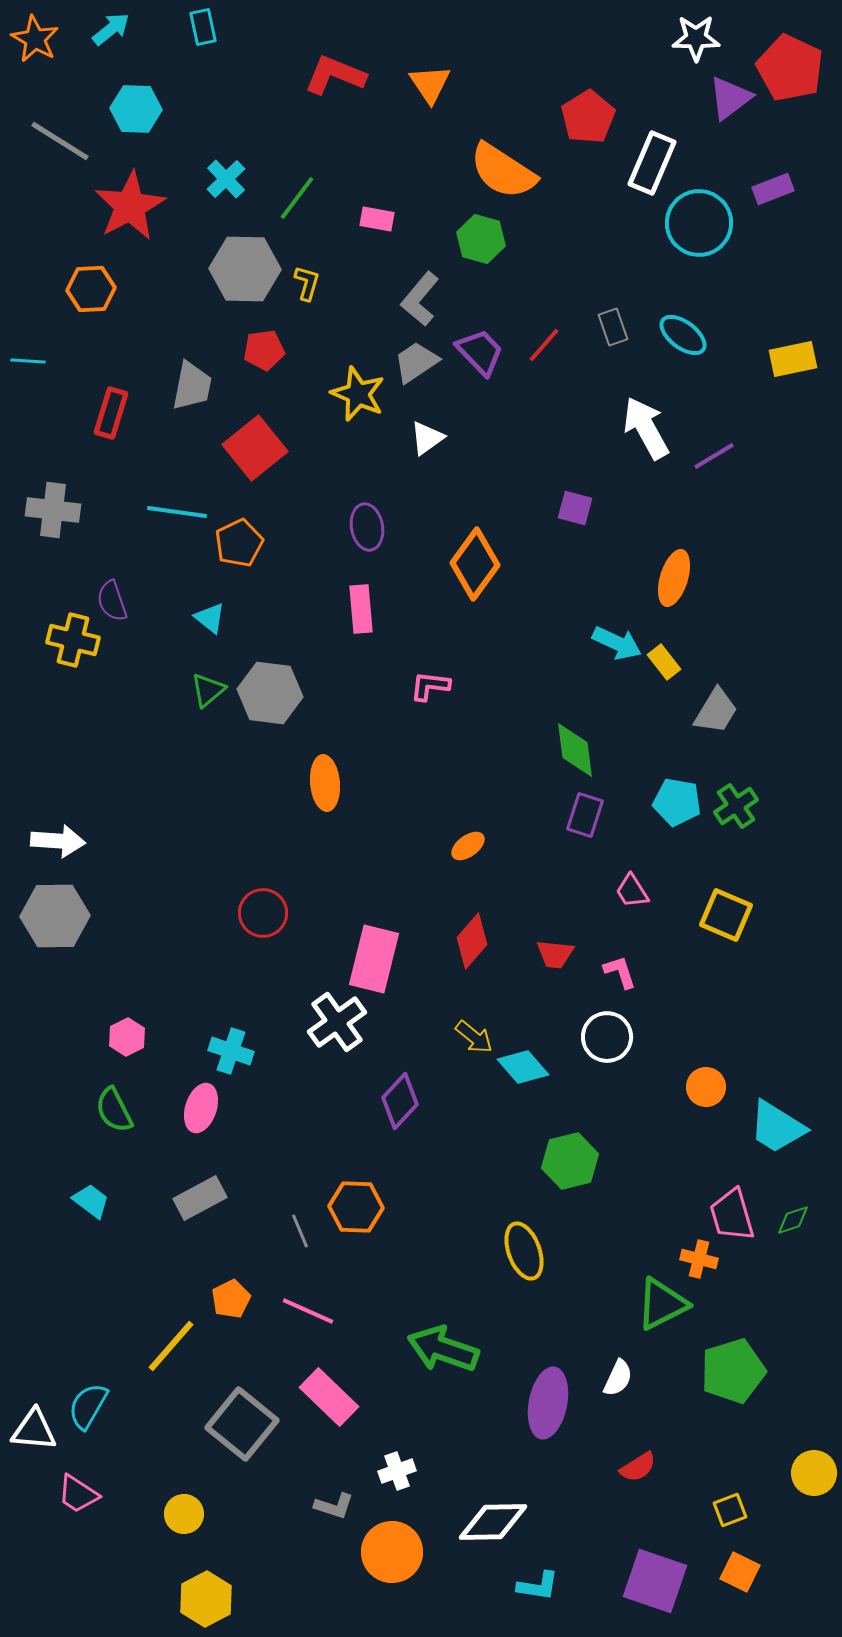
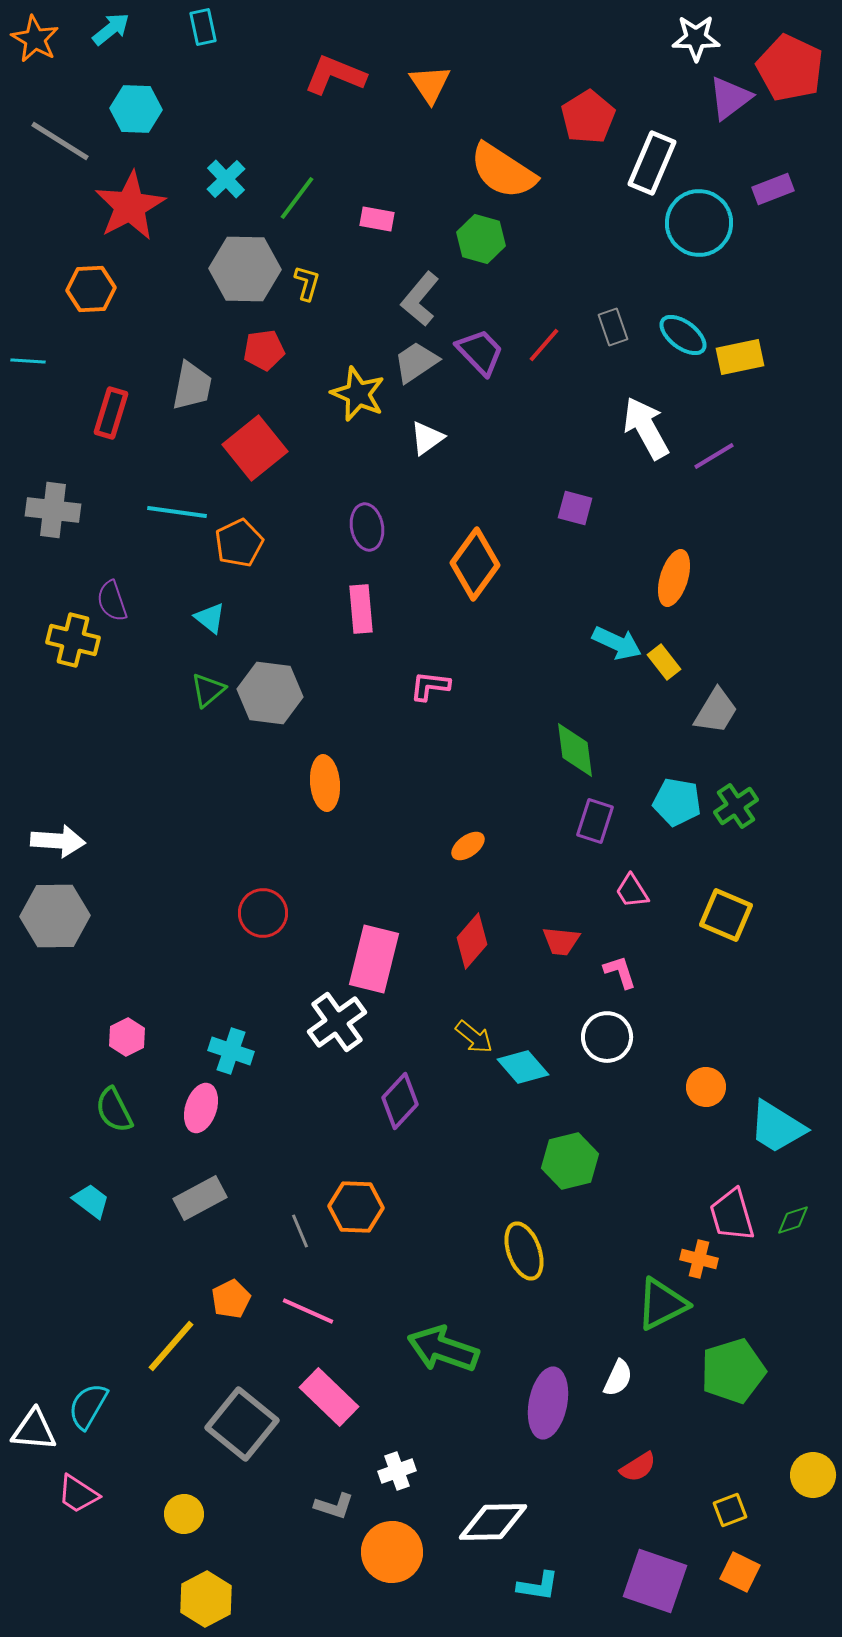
yellow rectangle at (793, 359): moved 53 px left, 2 px up
purple rectangle at (585, 815): moved 10 px right, 6 px down
red trapezoid at (555, 954): moved 6 px right, 13 px up
yellow circle at (814, 1473): moved 1 px left, 2 px down
